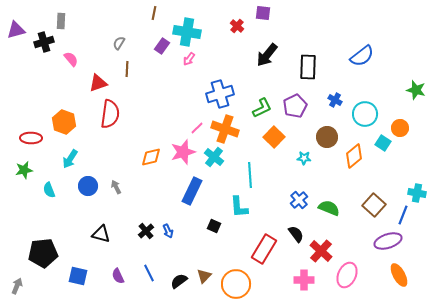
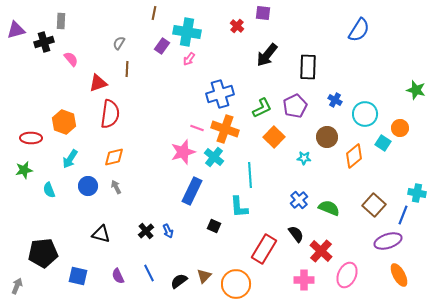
blue semicircle at (362, 56): moved 3 px left, 26 px up; rotated 20 degrees counterclockwise
pink line at (197, 128): rotated 64 degrees clockwise
orange diamond at (151, 157): moved 37 px left
